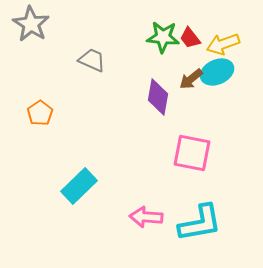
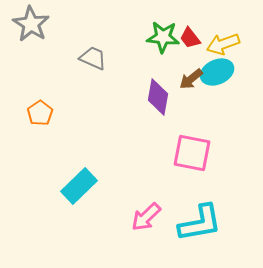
gray trapezoid: moved 1 px right, 2 px up
pink arrow: rotated 48 degrees counterclockwise
